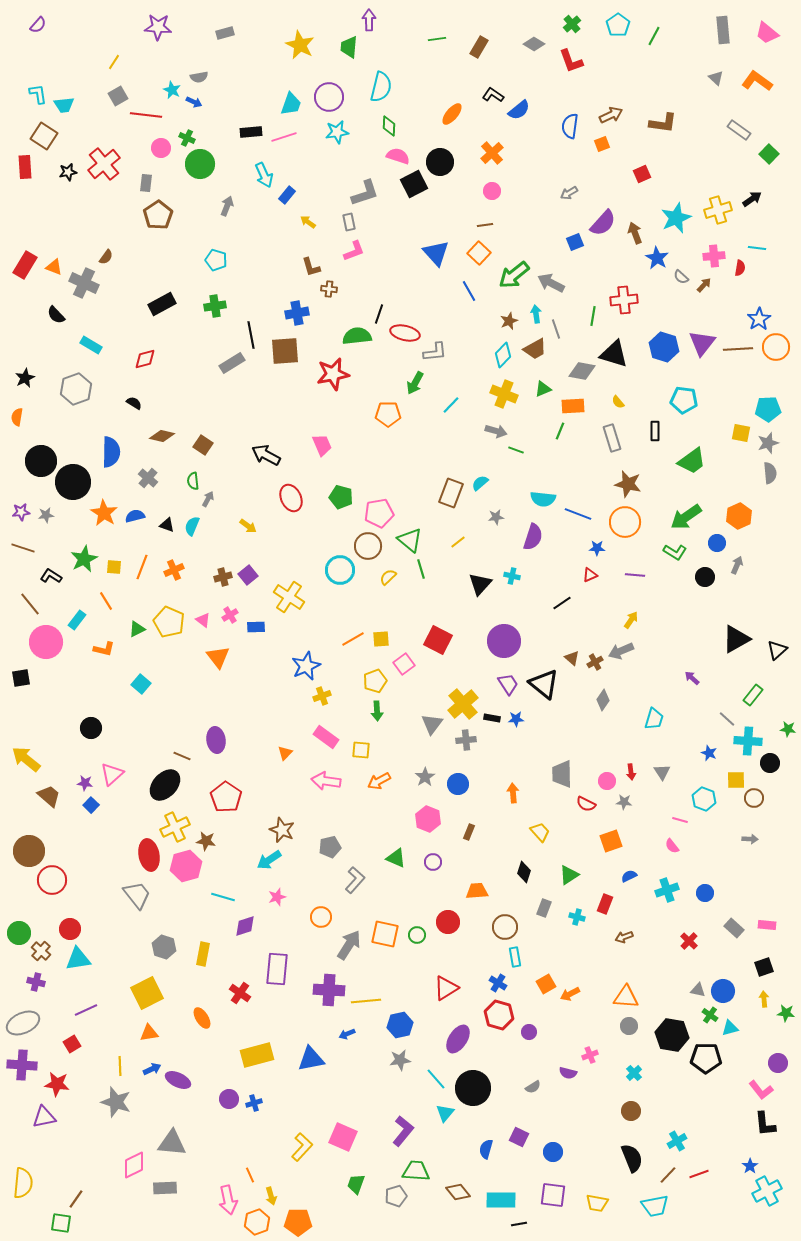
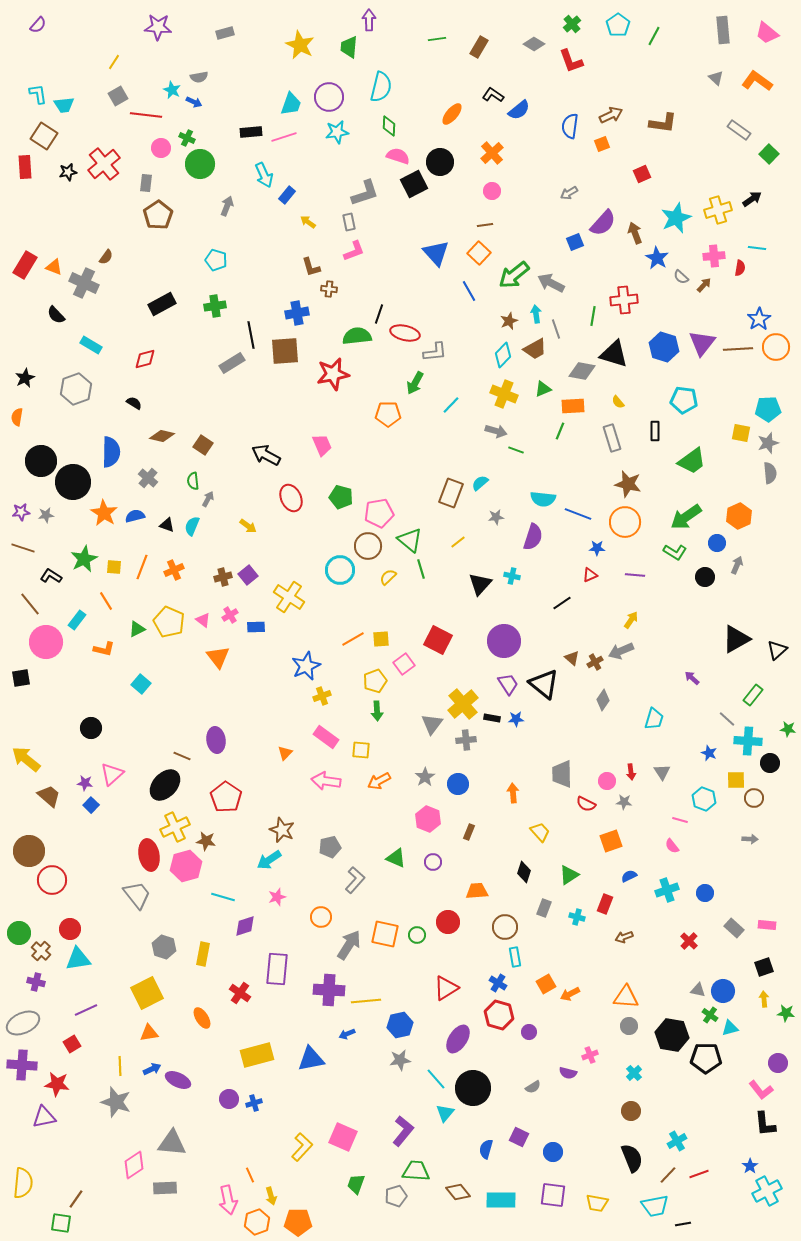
pink diamond at (134, 1165): rotated 8 degrees counterclockwise
black line at (519, 1224): moved 164 px right
